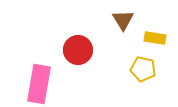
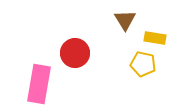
brown triangle: moved 2 px right
red circle: moved 3 px left, 3 px down
yellow pentagon: moved 5 px up
